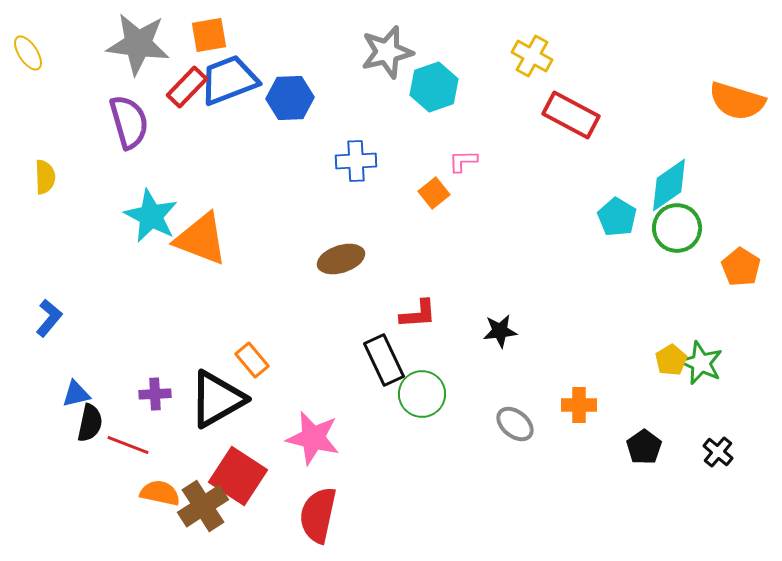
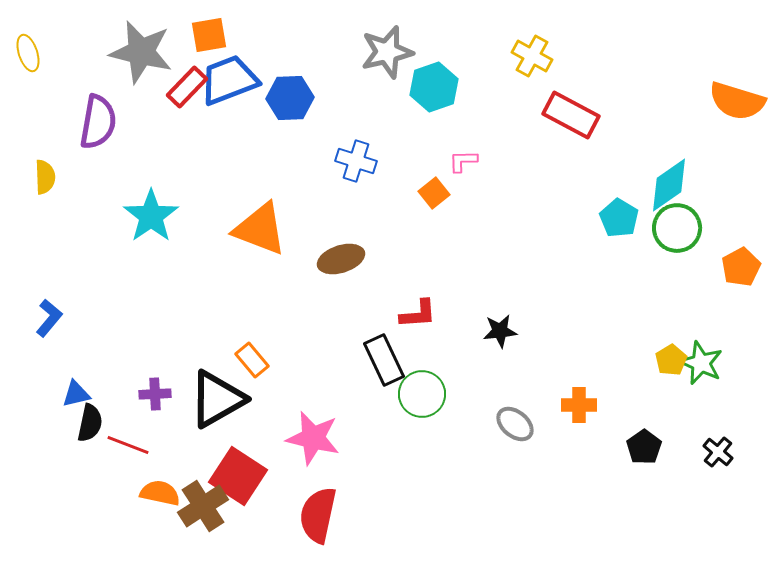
gray star at (138, 44): moved 3 px right, 8 px down; rotated 6 degrees clockwise
yellow ellipse at (28, 53): rotated 15 degrees clockwise
purple semicircle at (129, 122): moved 31 px left; rotated 26 degrees clockwise
blue cross at (356, 161): rotated 21 degrees clockwise
cyan star at (151, 216): rotated 10 degrees clockwise
cyan pentagon at (617, 217): moved 2 px right, 1 px down
orange triangle at (201, 239): moved 59 px right, 10 px up
orange pentagon at (741, 267): rotated 12 degrees clockwise
